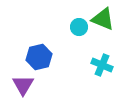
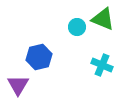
cyan circle: moved 2 px left
purple triangle: moved 5 px left
